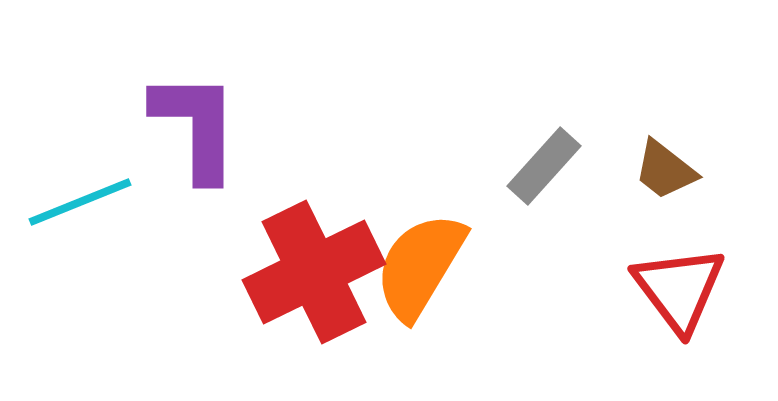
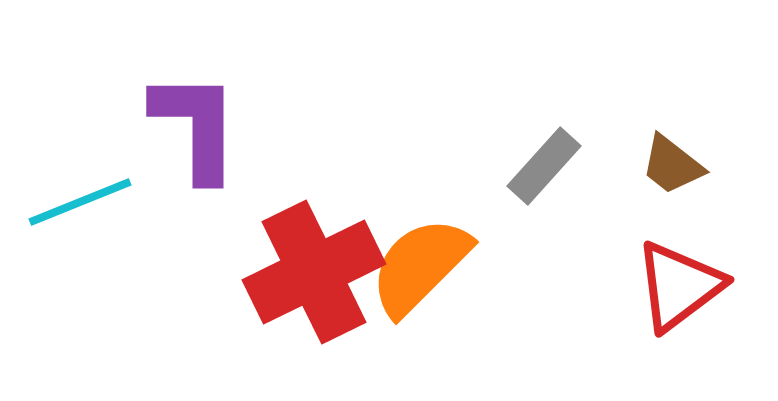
brown trapezoid: moved 7 px right, 5 px up
orange semicircle: rotated 14 degrees clockwise
red triangle: moved 3 px up; rotated 30 degrees clockwise
